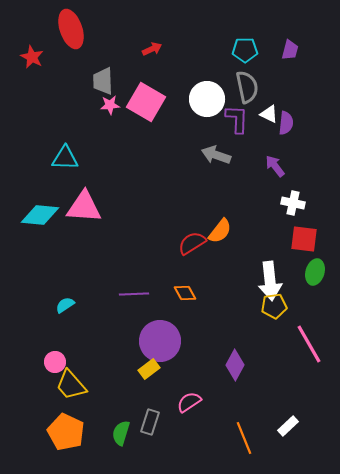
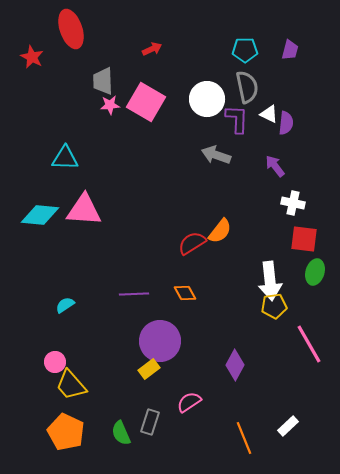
pink triangle: moved 3 px down
green semicircle: rotated 40 degrees counterclockwise
